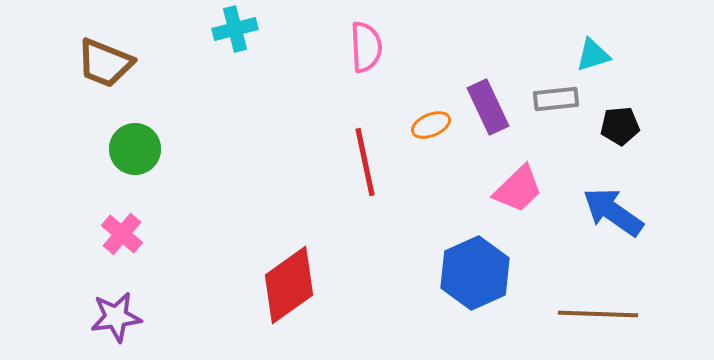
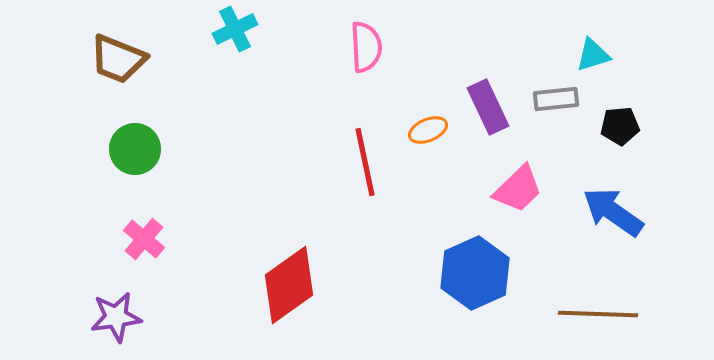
cyan cross: rotated 12 degrees counterclockwise
brown trapezoid: moved 13 px right, 4 px up
orange ellipse: moved 3 px left, 5 px down
pink cross: moved 22 px right, 5 px down
